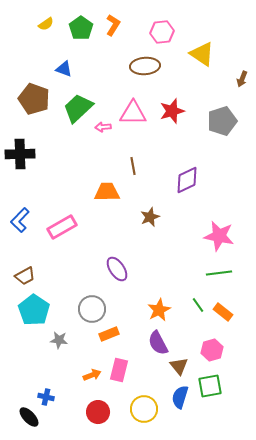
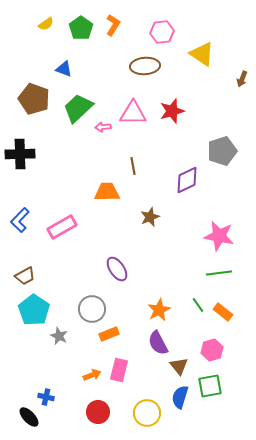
gray pentagon at (222, 121): moved 30 px down
gray star at (59, 340): moved 4 px up; rotated 18 degrees clockwise
yellow circle at (144, 409): moved 3 px right, 4 px down
